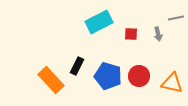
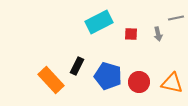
red circle: moved 6 px down
